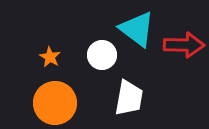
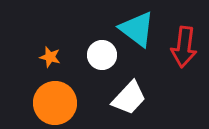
red arrow: moved 2 px down; rotated 96 degrees clockwise
orange star: rotated 15 degrees counterclockwise
white trapezoid: rotated 33 degrees clockwise
